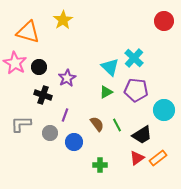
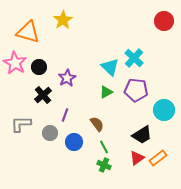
black cross: rotated 30 degrees clockwise
green line: moved 13 px left, 22 px down
green cross: moved 4 px right; rotated 24 degrees clockwise
